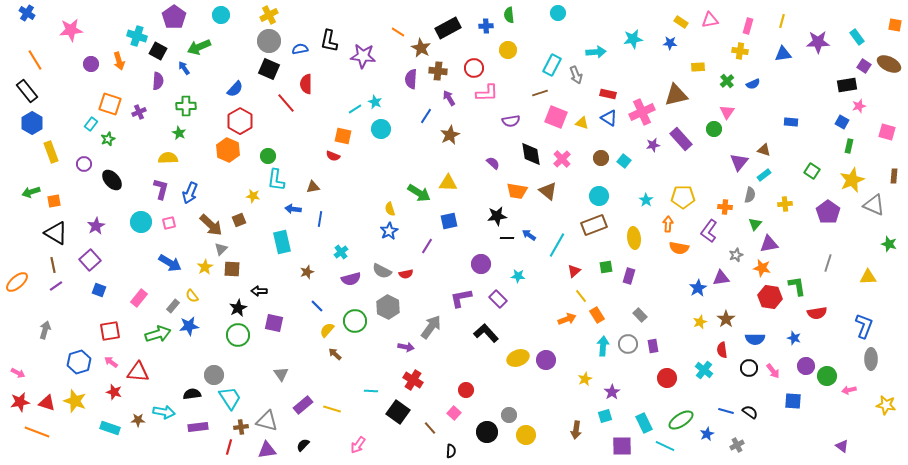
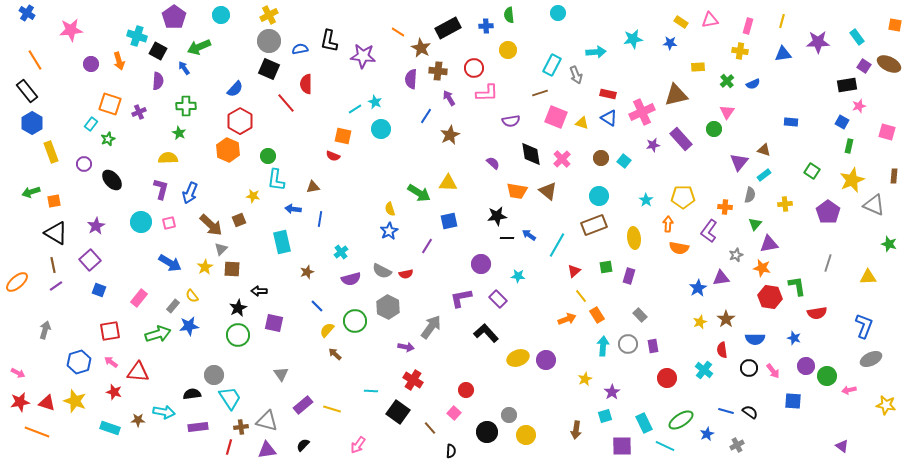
gray ellipse at (871, 359): rotated 65 degrees clockwise
